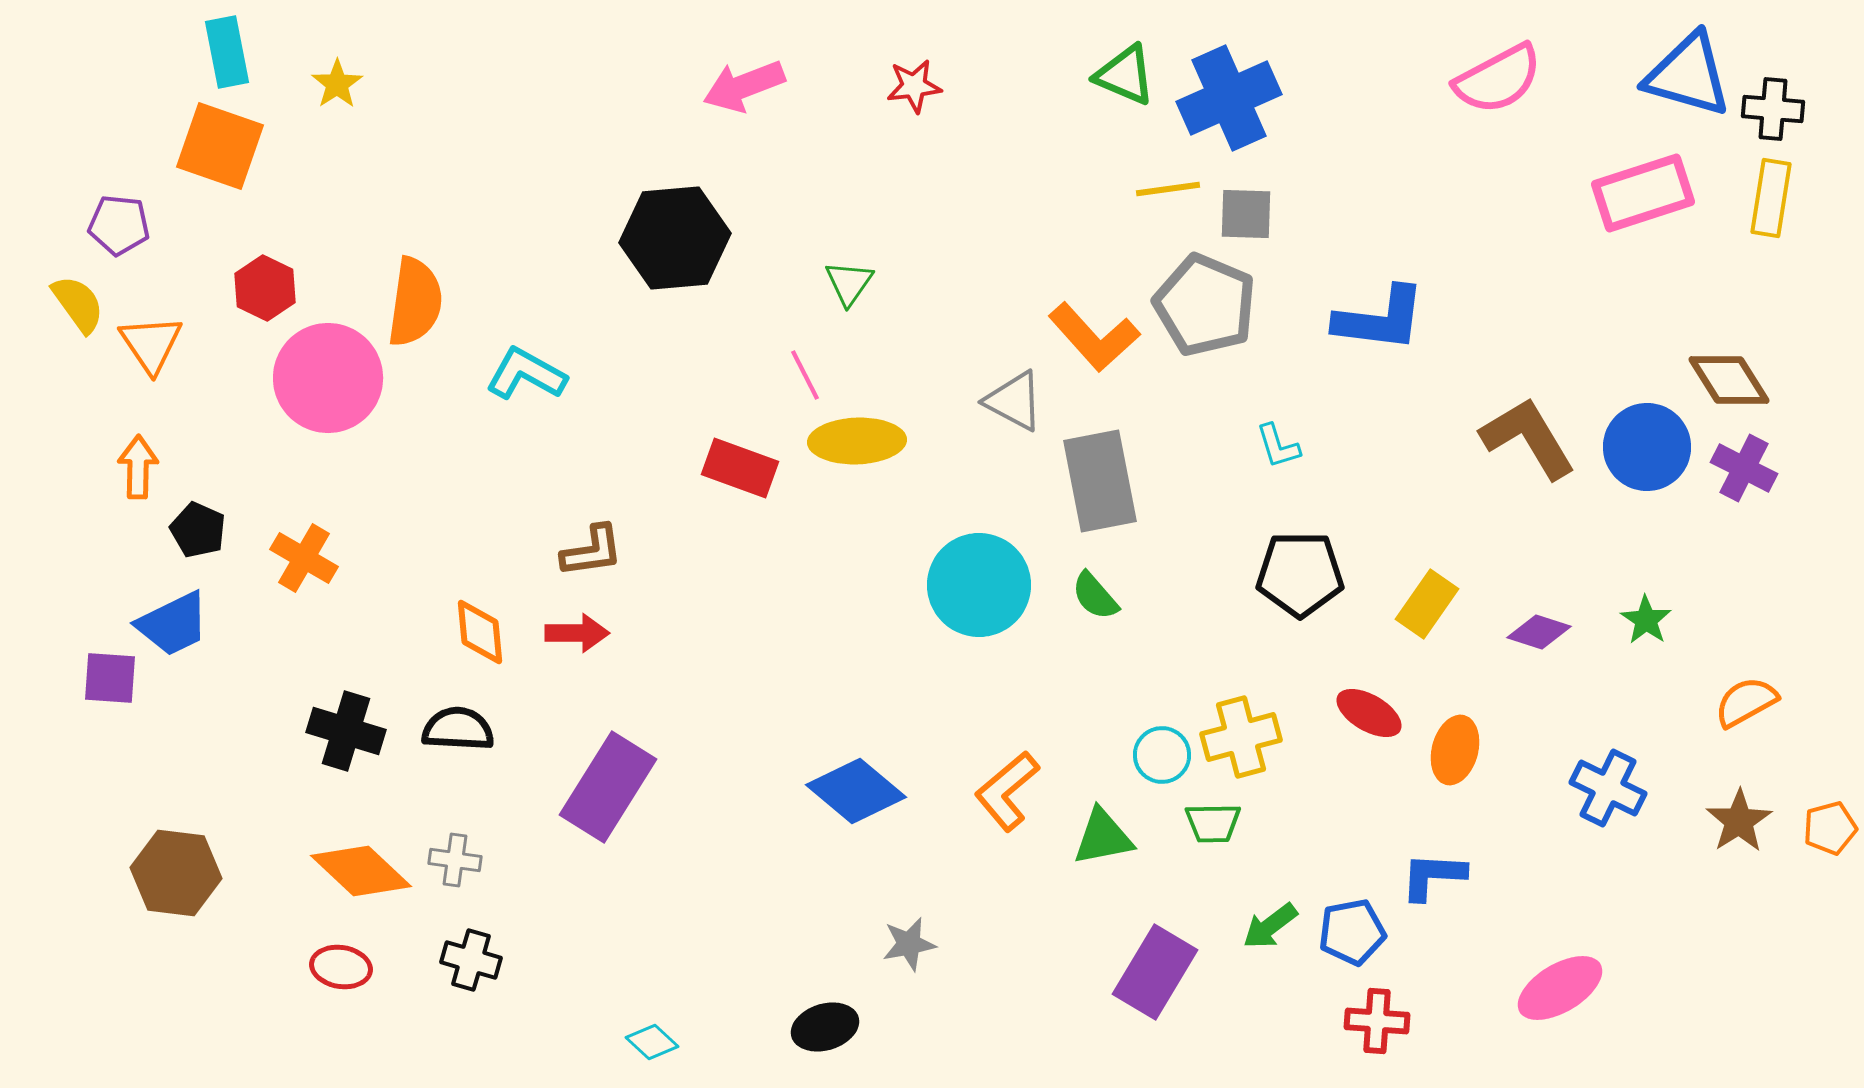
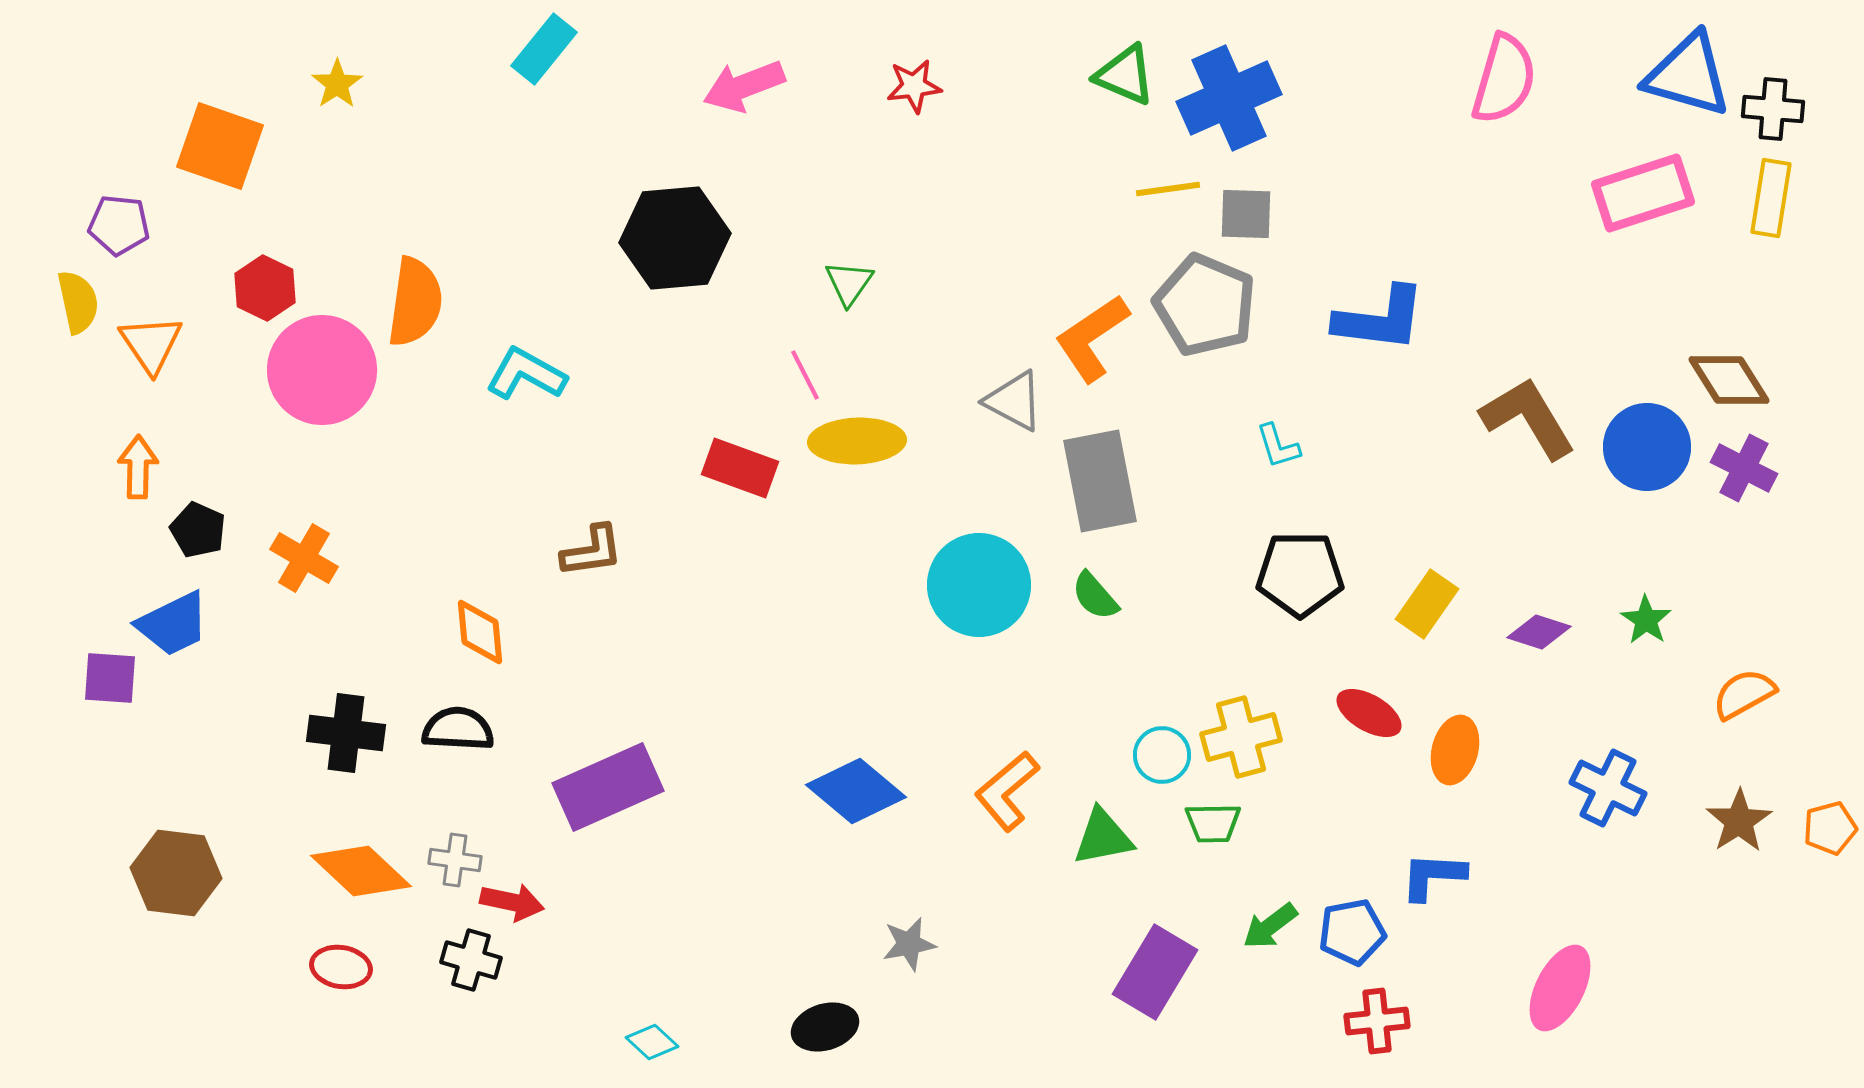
cyan rectangle at (227, 52): moved 317 px right, 3 px up; rotated 50 degrees clockwise
pink semicircle at (1498, 79): moved 6 px right; rotated 46 degrees counterclockwise
yellow semicircle at (78, 304): moved 2 px up; rotated 24 degrees clockwise
orange L-shape at (1094, 337): moved 2 px left, 1 px down; rotated 98 degrees clockwise
pink circle at (328, 378): moved 6 px left, 8 px up
brown L-shape at (1528, 438): moved 20 px up
red arrow at (577, 633): moved 65 px left, 269 px down; rotated 12 degrees clockwise
orange semicircle at (1746, 702): moved 2 px left, 8 px up
black cross at (346, 731): moved 2 px down; rotated 10 degrees counterclockwise
purple rectangle at (608, 787): rotated 34 degrees clockwise
pink ellipse at (1560, 988): rotated 32 degrees counterclockwise
red cross at (1377, 1021): rotated 10 degrees counterclockwise
